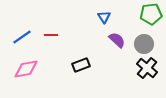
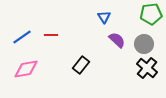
black rectangle: rotated 30 degrees counterclockwise
